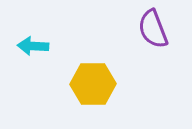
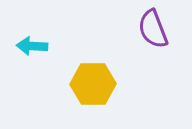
cyan arrow: moved 1 px left
